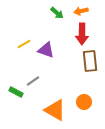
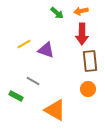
gray line: rotated 64 degrees clockwise
green rectangle: moved 4 px down
orange circle: moved 4 px right, 13 px up
